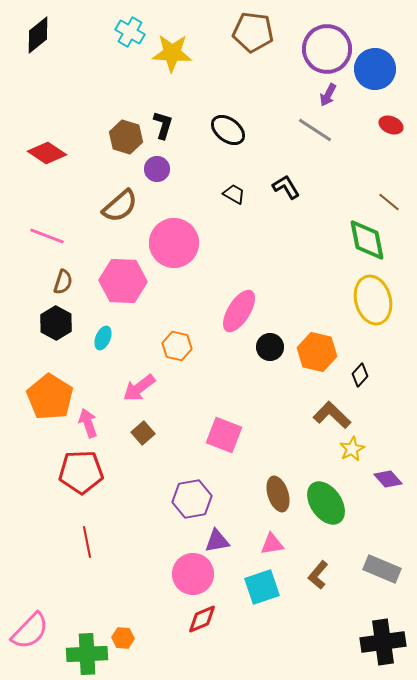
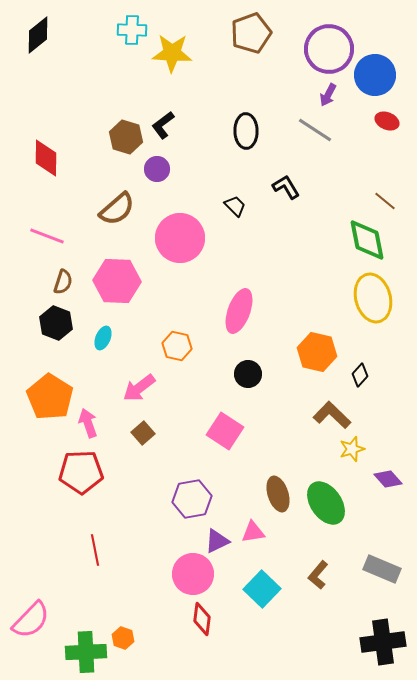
cyan cross at (130, 32): moved 2 px right, 2 px up; rotated 28 degrees counterclockwise
brown pentagon at (253, 32): moved 2 px left, 1 px down; rotated 27 degrees counterclockwise
purple circle at (327, 49): moved 2 px right
blue circle at (375, 69): moved 6 px down
black L-shape at (163, 125): rotated 144 degrees counterclockwise
red ellipse at (391, 125): moved 4 px left, 4 px up
black ellipse at (228, 130): moved 18 px right, 1 px down; rotated 52 degrees clockwise
red diamond at (47, 153): moved 1 px left, 5 px down; rotated 57 degrees clockwise
black trapezoid at (234, 194): moved 1 px right, 12 px down; rotated 15 degrees clockwise
brown line at (389, 202): moved 4 px left, 1 px up
brown semicircle at (120, 206): moved 3 px left, 3 px down
pink circle at (174, 243): moved 6 px right, 5 px up
pink hexagon at (123, 281): moved 6 px left
yellow ellipse at (373, 300): moved 2 px up
pink ellipse at (239, 311): rotated 12 degrees counterclockwise
black hexagon at (56, 323): rotated 8 degrees counterclockwise
black circle at (270, 347): moved 22 px left, 27 px down
pink square at (224, 435): moved 1 px right, 4 px up; rotated 12 degrees clockwise
yellow star at (352, 449): rotated 10 degrees clockwise
purple triangle at (217, 541): rotated 16 degrees counterclockwise
red line at (87, 542): moved 8 px right, 8 px down
pink triangle at (272, 544): moved 19 px left, 12 px up
cyan square at (262, 587): moved 2 px down; rotated 27 degrees counterclockwise
red diamond at (202, 619): rotated 60 degrees counterclockwise
pink semicircle at (30, 631): moved 1 px right, 11 px up
orange hexagon at (123, 638): rotated 15 degrees clockwise
green cross at (87, 654): moved 1 px left, 2 px up
